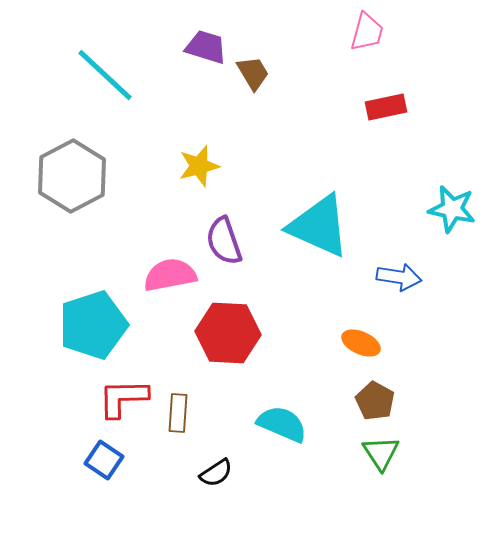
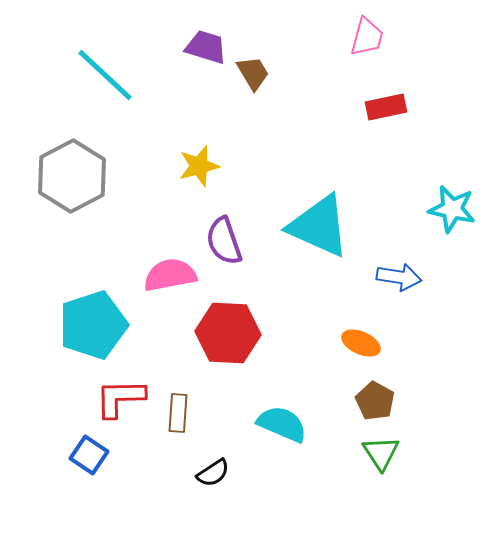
pink trapezoid: moved 5 px down
red L-shape: moved 3 px left
blue square: moved 15 px left, 5 px up
black semicircle: moved 3 px left
